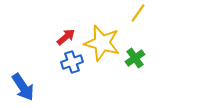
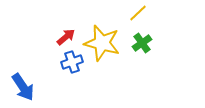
yellow line: rotated 12 degrees clockwise
green cross: moved 7 px right, 15 px up
